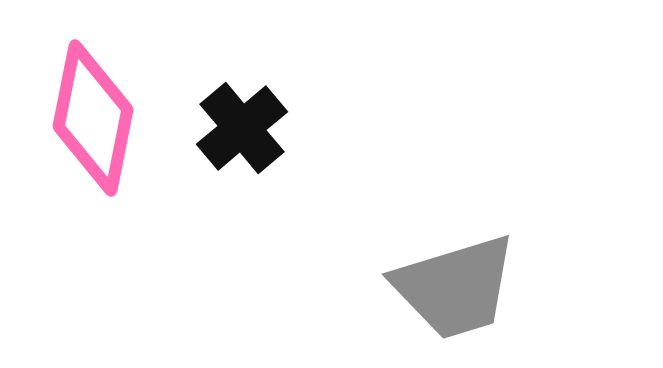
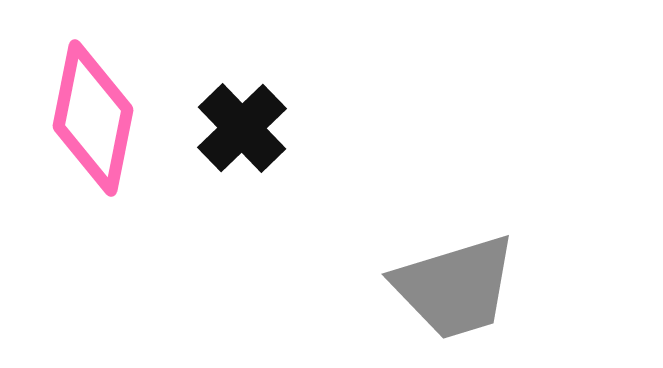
black cross: rotated 4 degrees counterclockwise
